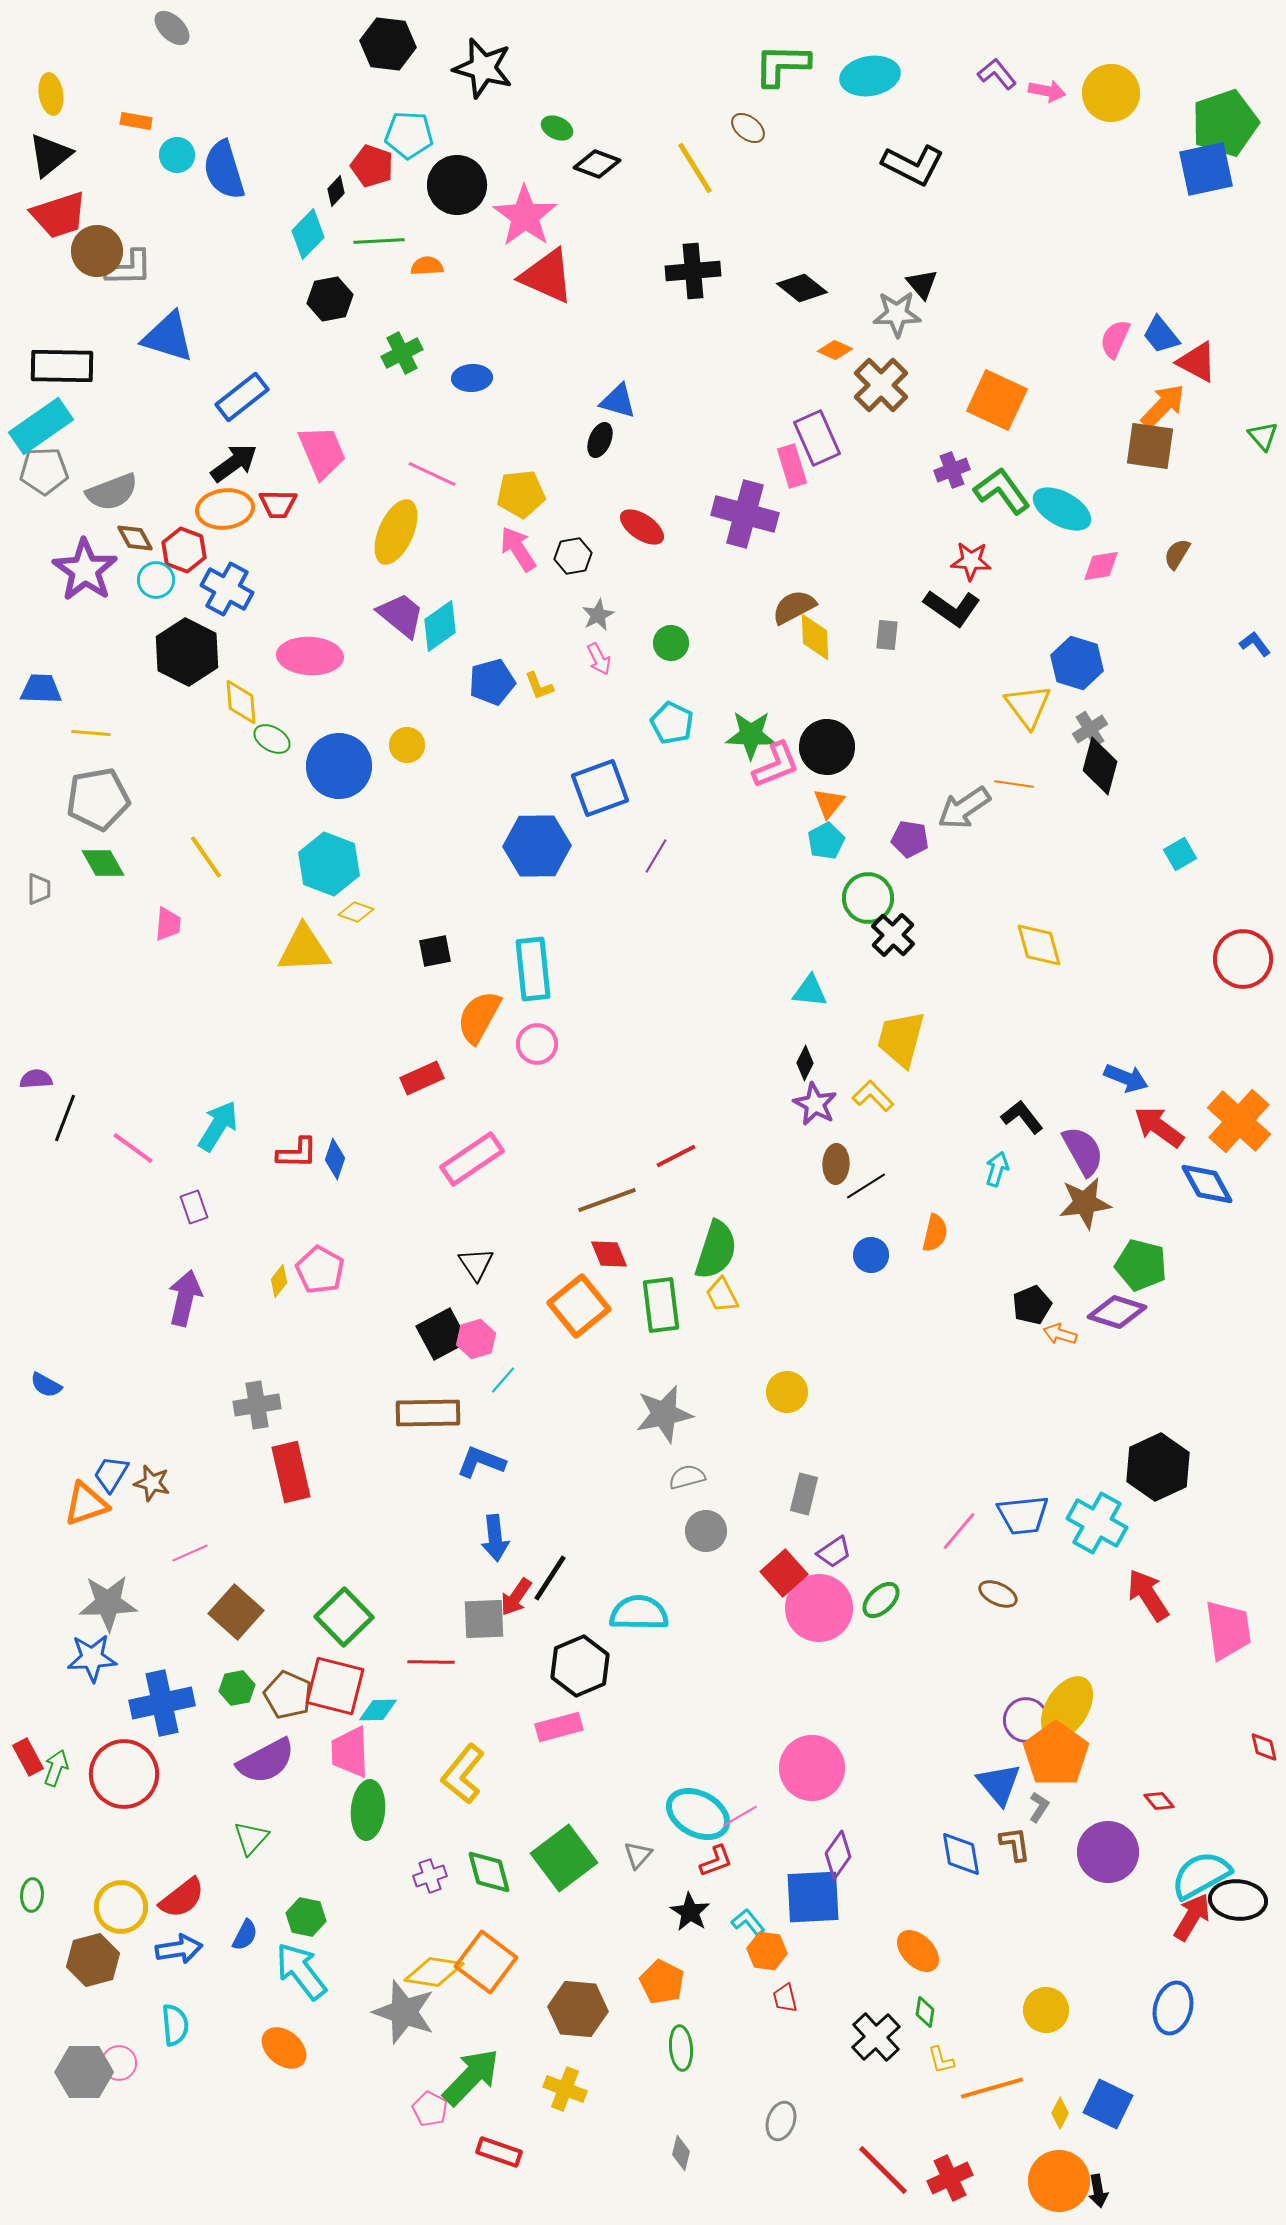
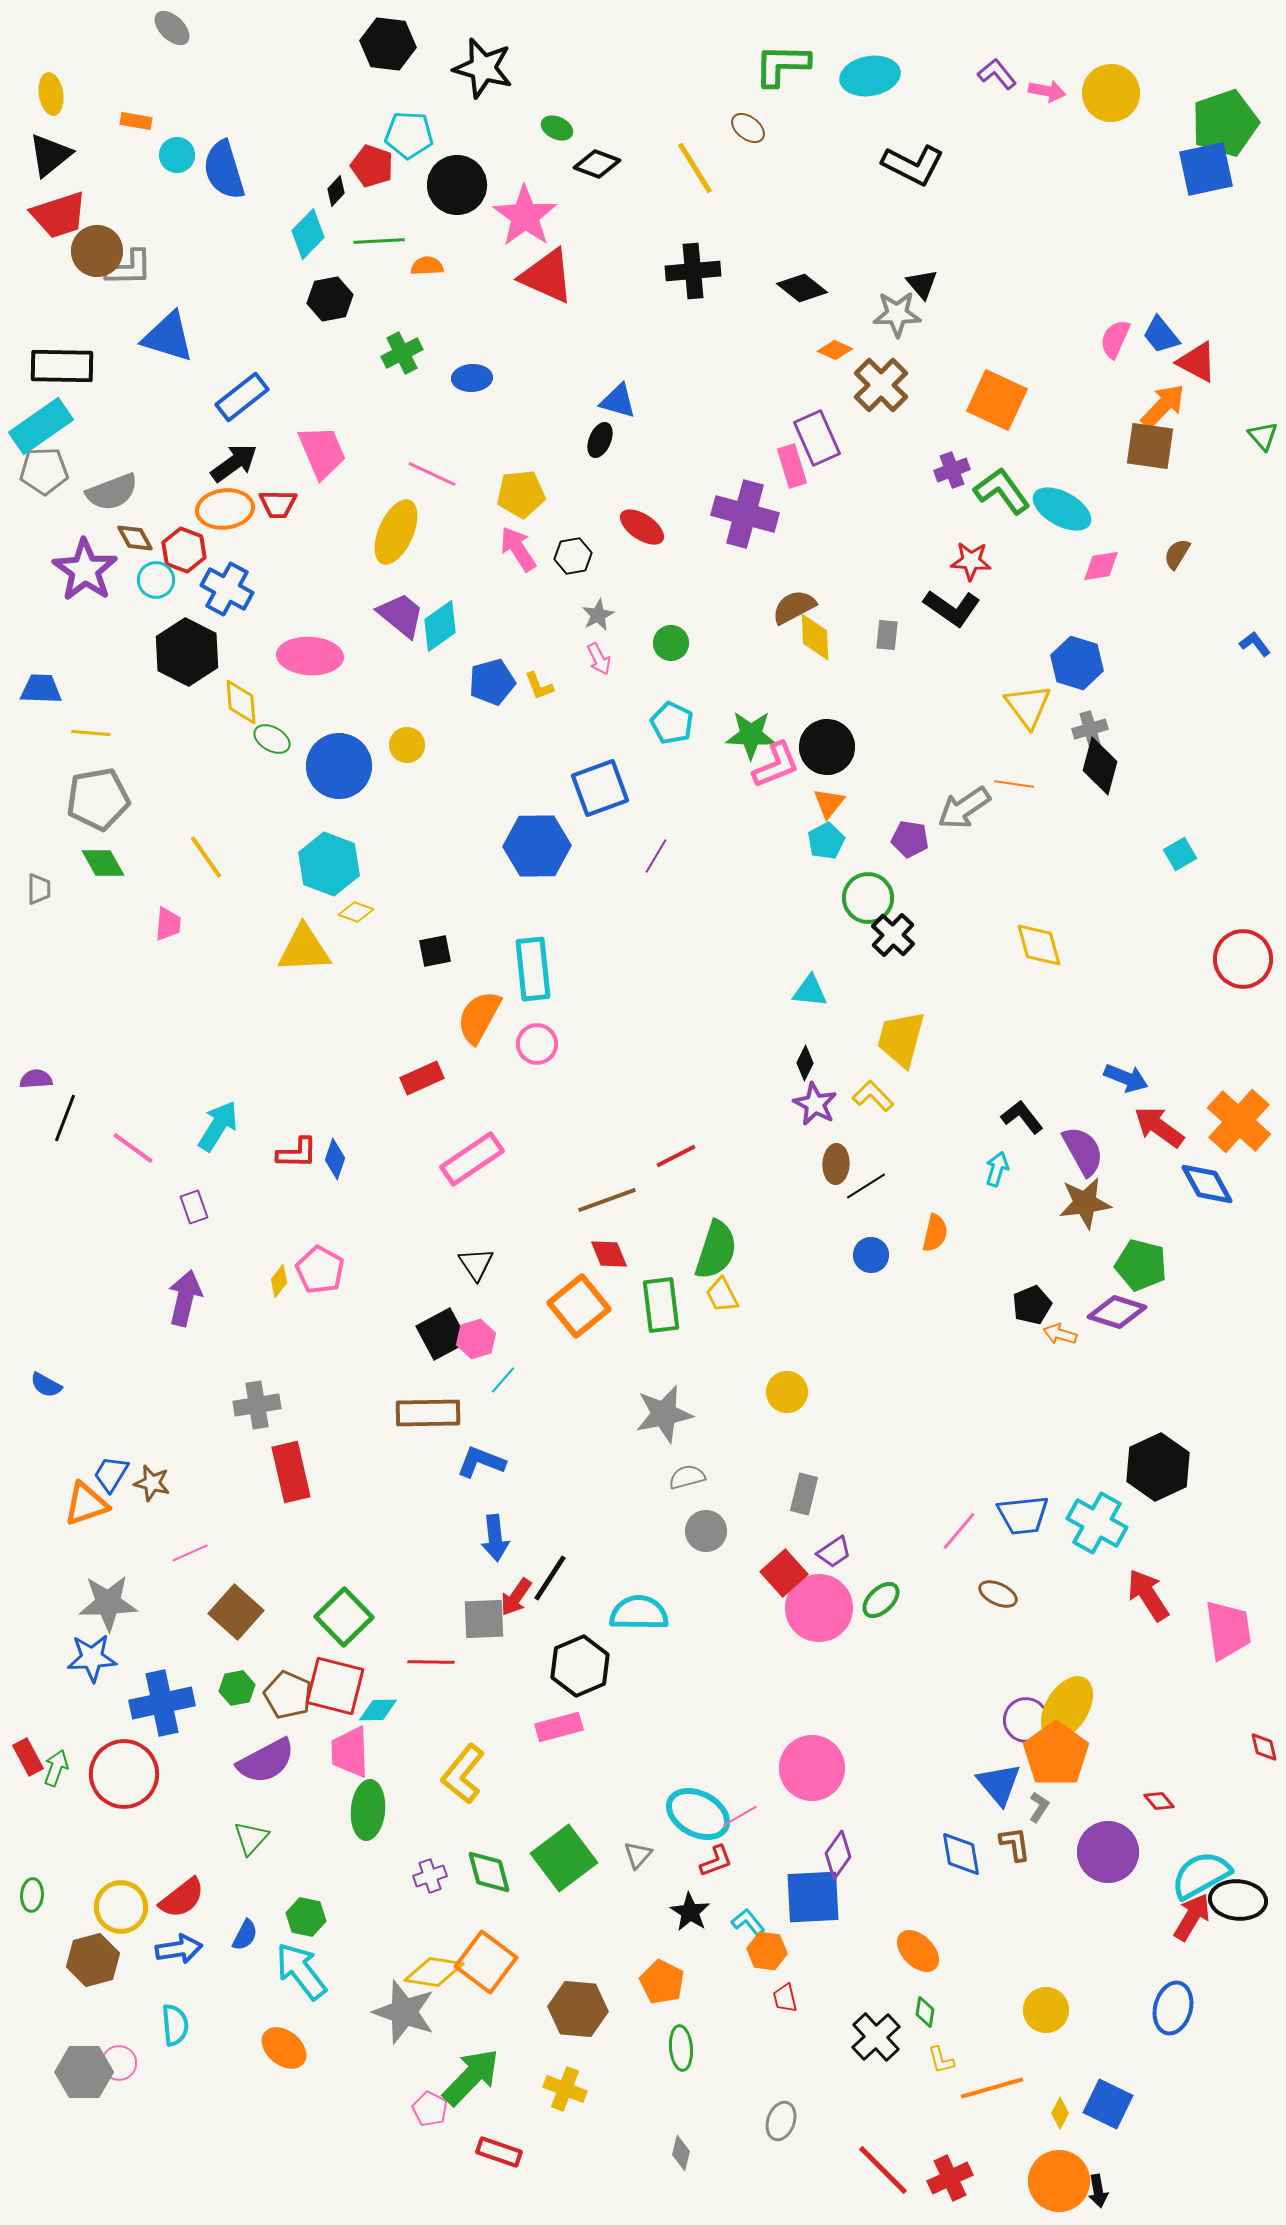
gray cross at (1090, 729): rotated 16 degrees clockwise
